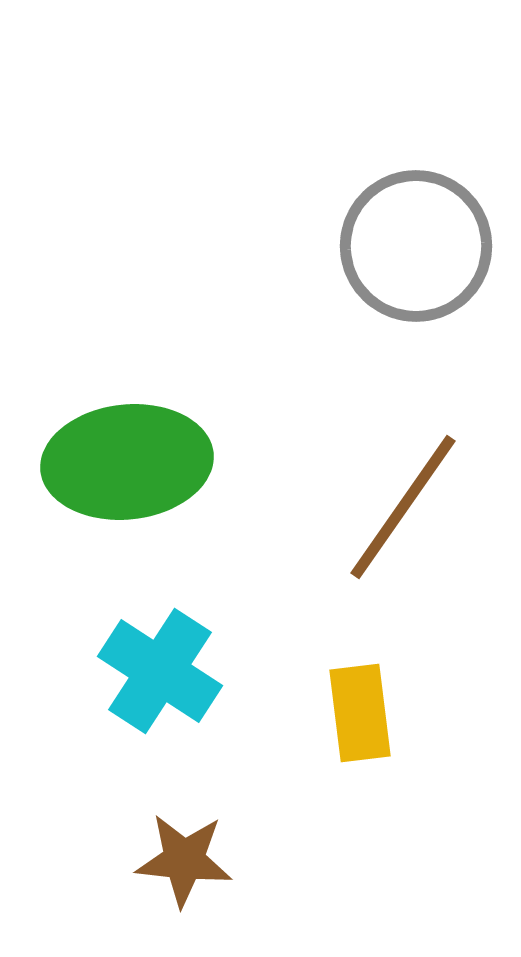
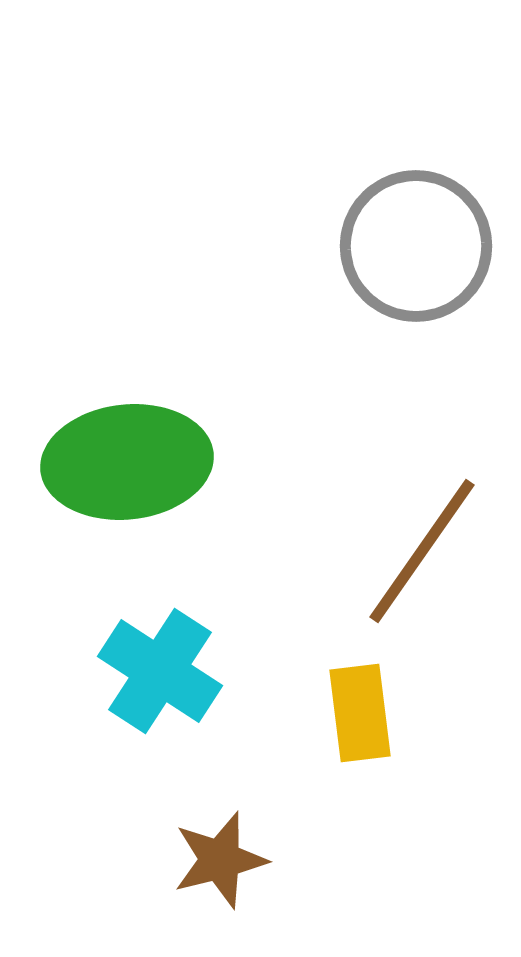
brown line: moved 19 px right, 44 px down
brown star: moved 36 px right; rotated 20 degrees counterclockwise
